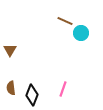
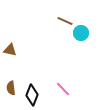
brown triangle: rotated 48 degrees counterclockwise
pink line: rotated 63 degrees counterclockwise
